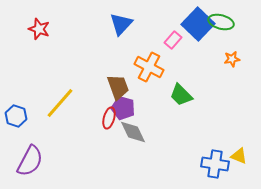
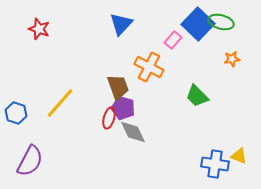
green trapezoid: moved 16 px right, 1 px down
blue hexagon: moved 3 px up
